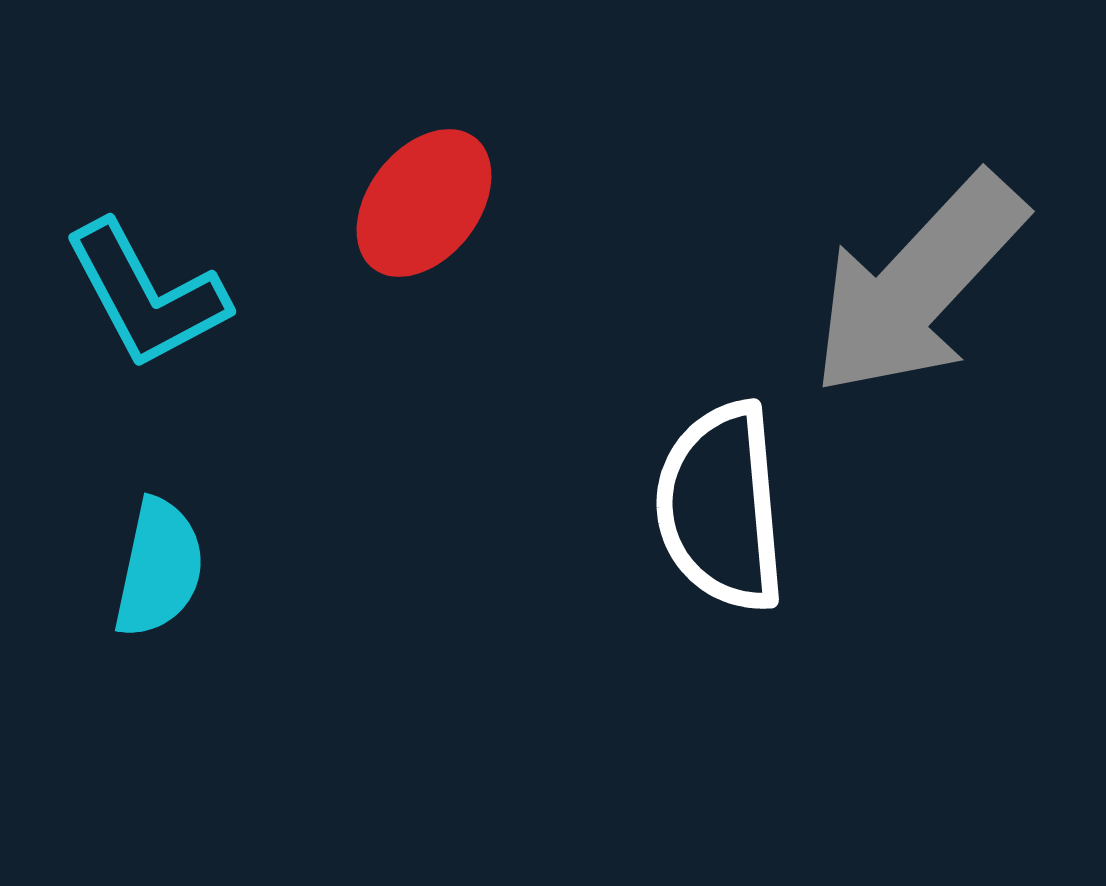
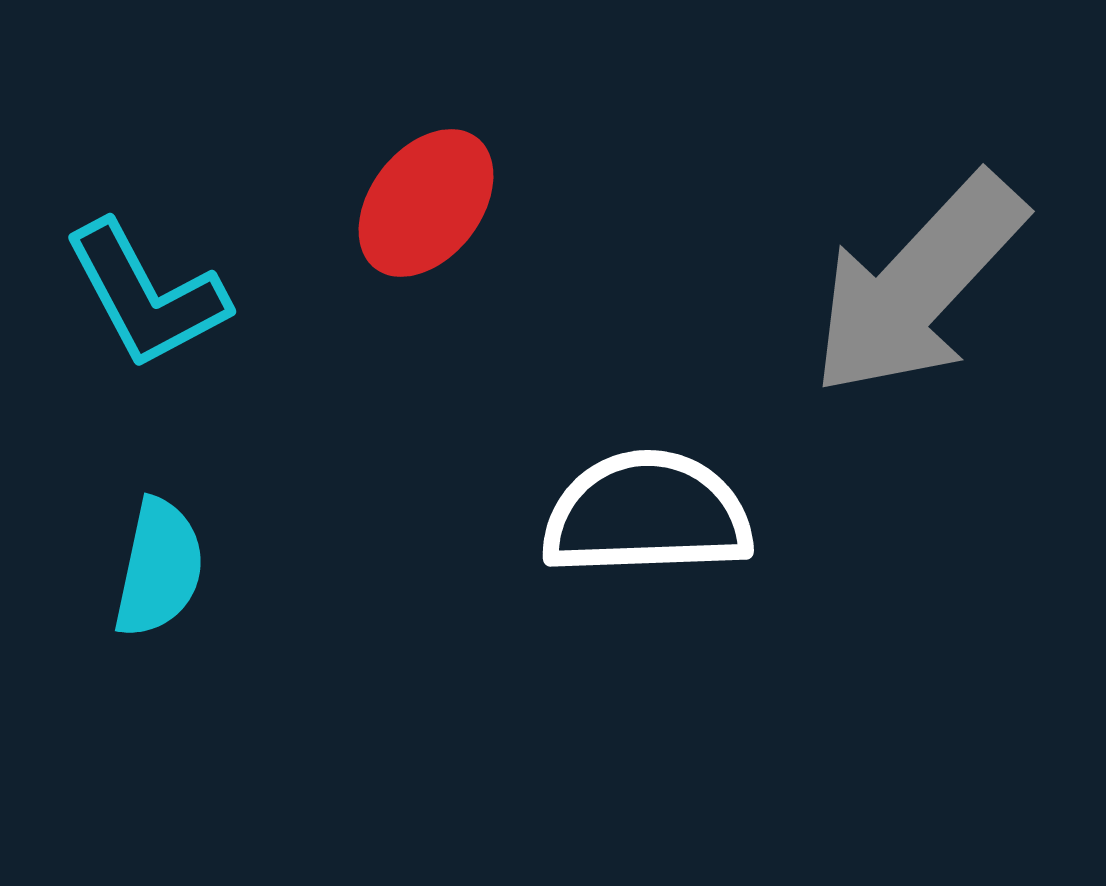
red ellipse: moved 2 px right
white semicircle: moved 74 px left, 7 px down; rotated 93 degrees clockwise
